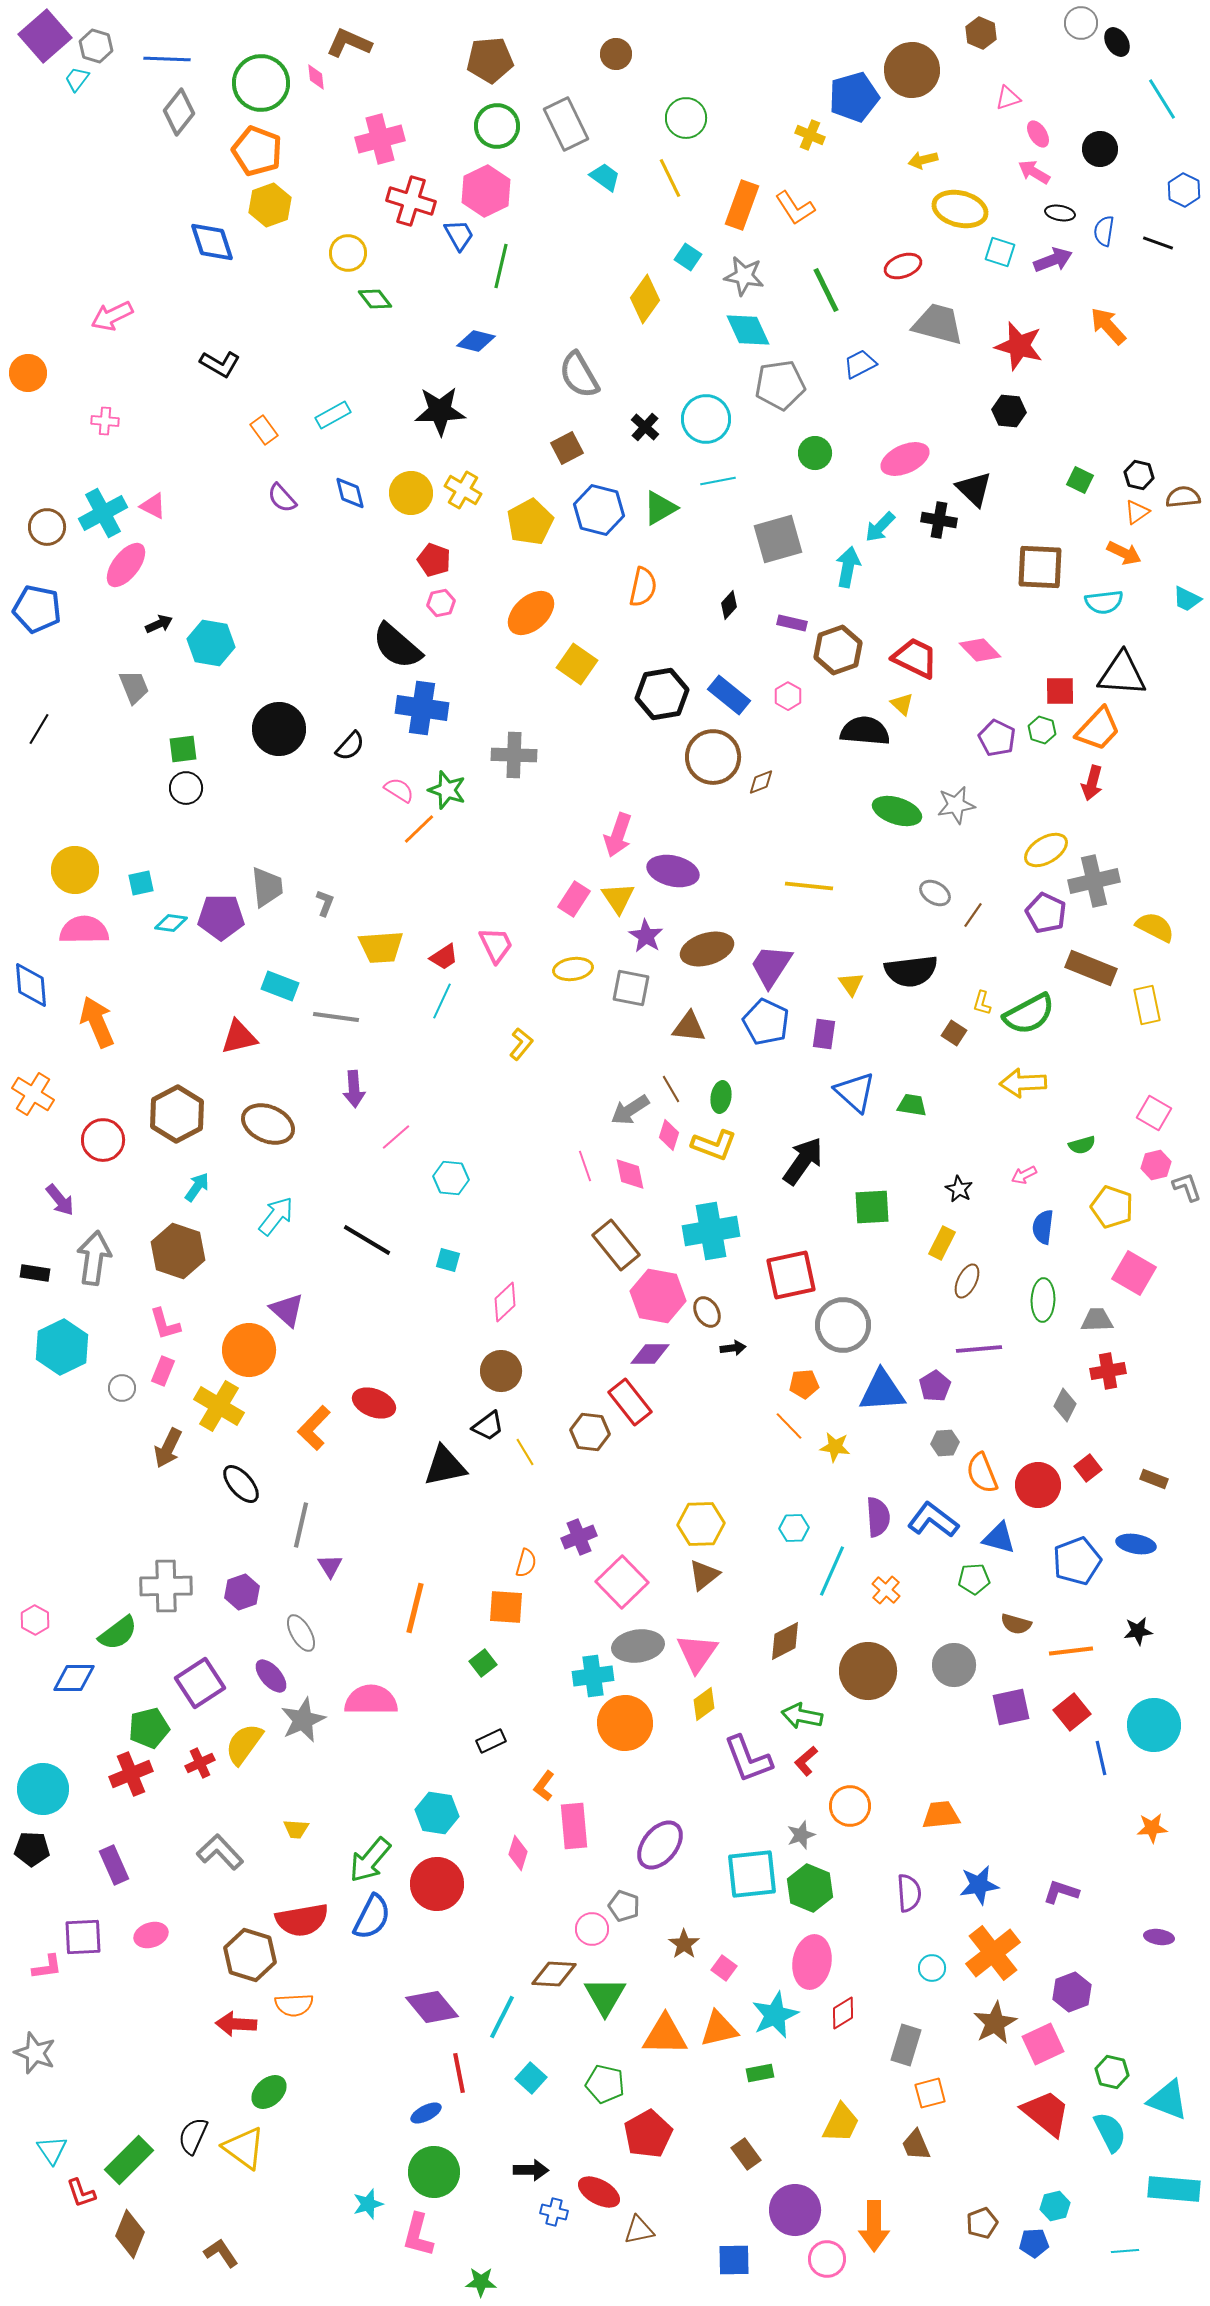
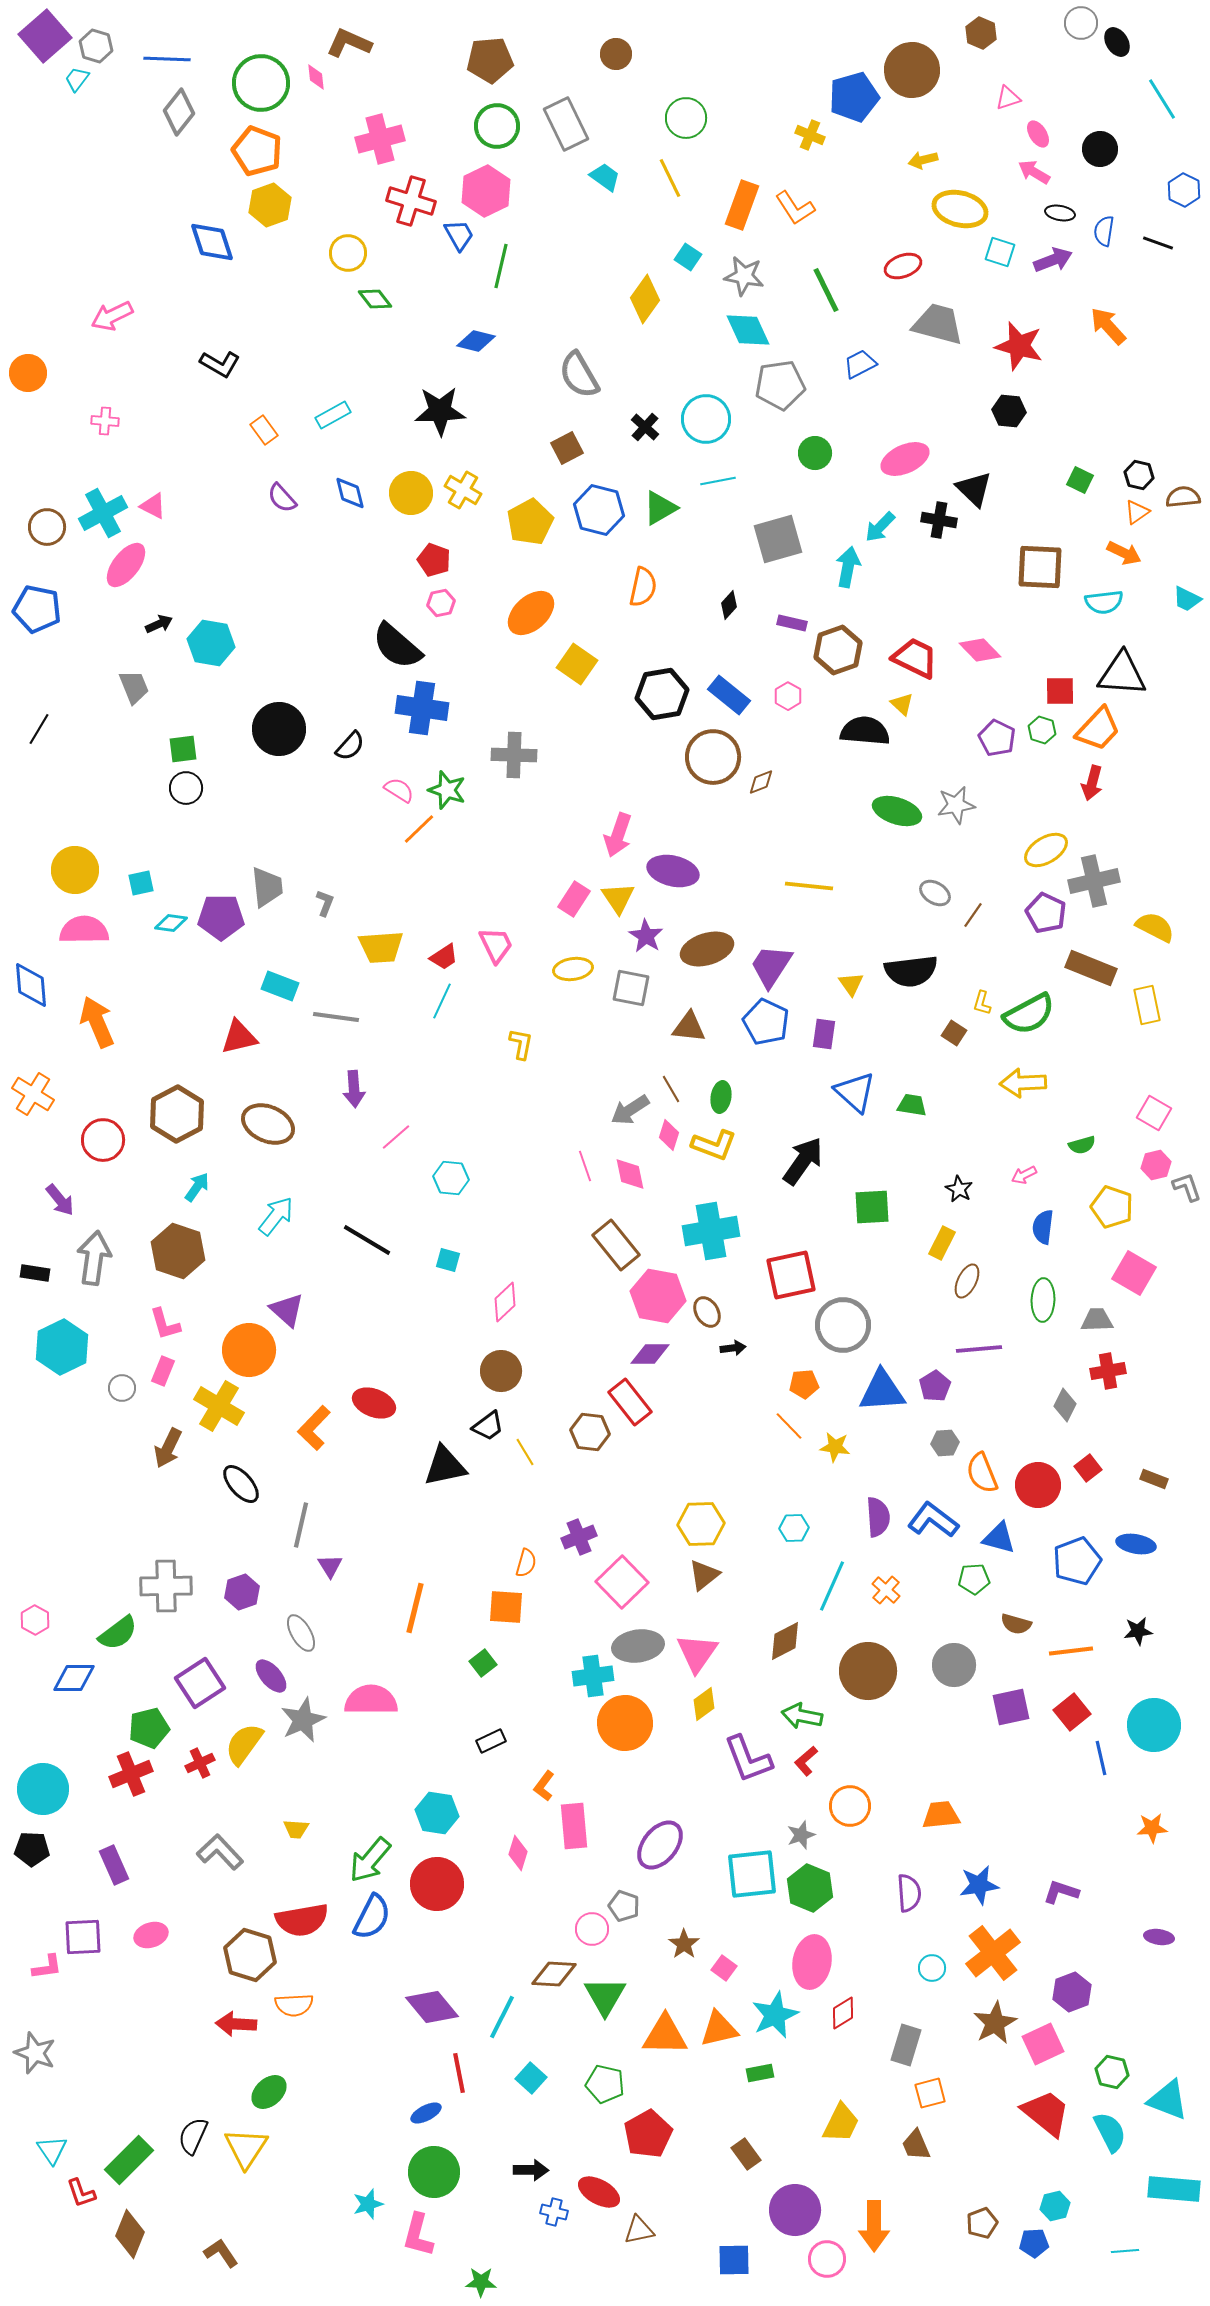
yellow L-shape at (521, 1044): rotated 28 degrees counterclockwise
cyan line at (832, 1571): moved 15 px down
yellow triangle at (244, 2148): moved 2 px right; rotated 27 degrees clockwise
